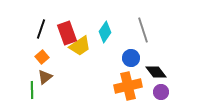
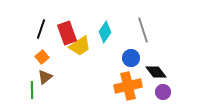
purple circle: moved 2 px right
